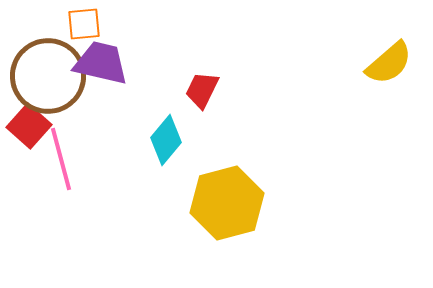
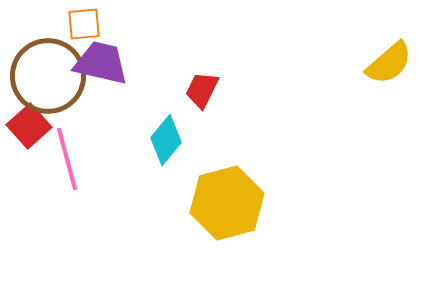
red square: rotated 6 degrees clockwise
pink line: moved 6 px right
